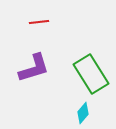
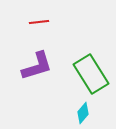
purple L-shape: moved 3 px right, 2 px up
